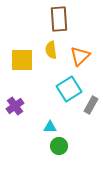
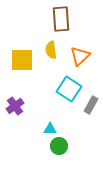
brown rectangle: moved 2 px right
cyan square: rotated 25 degrees counterclockwise
cyan triangle: moved 2 px down
